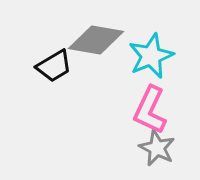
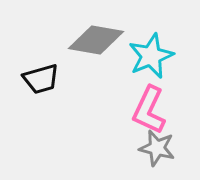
black trapezoid: moved 13 px left, 13 px down; rotated 15 degrees clockwise
pink L-shape: moved 1 px left
gray star: rotated 12 degrees counterclockwise
